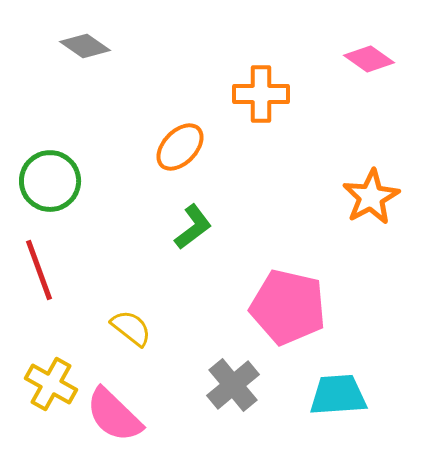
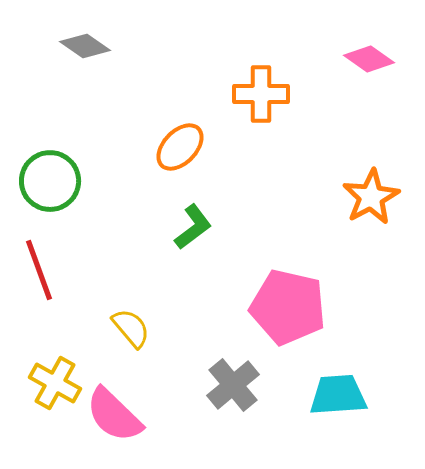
yellow semicircle: rotated 12 degrees clockwise
yellow cross: moved 4 px right, 1 px up
